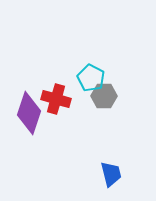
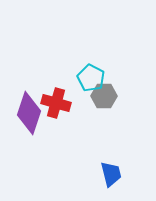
red cross: moved 4 px down
